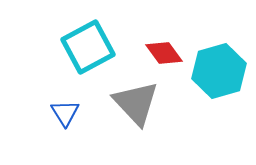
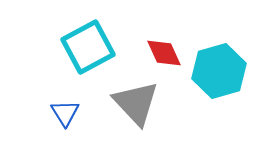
red diamond: rotated 12 degrees clockwise
